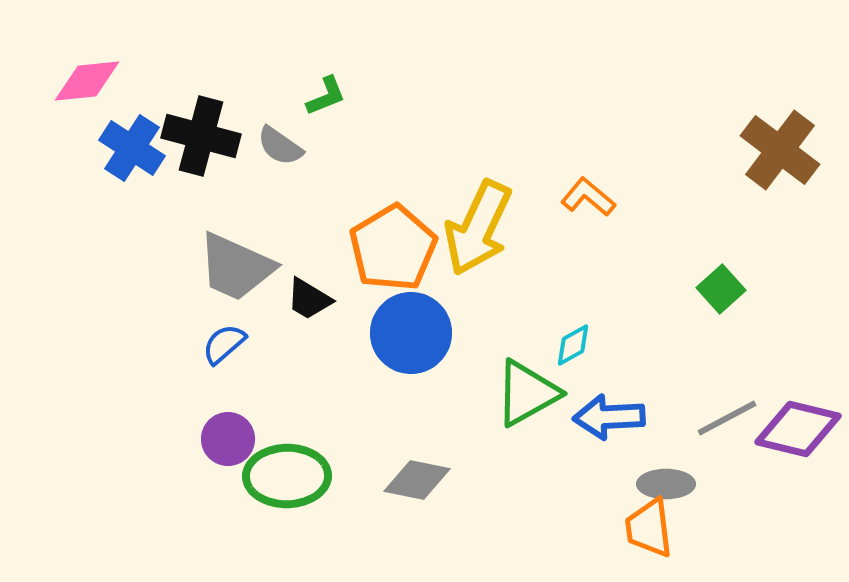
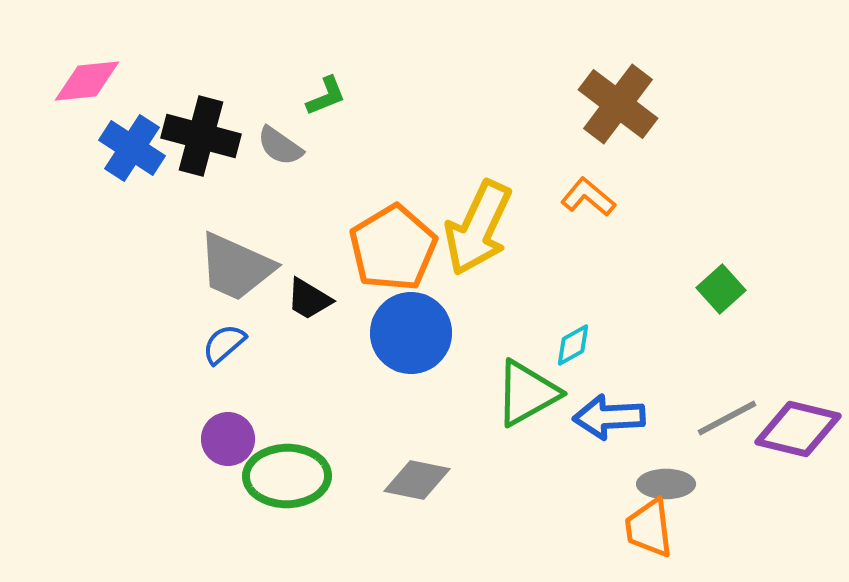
brown cross: moved 162 px left, 46 px up
